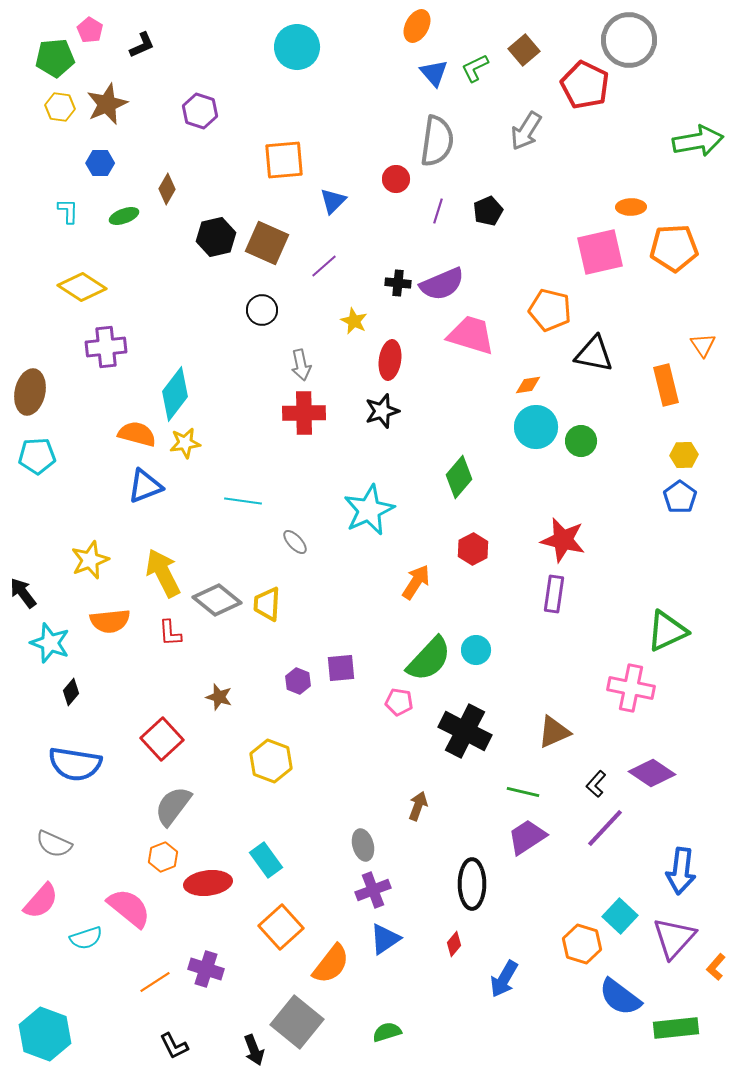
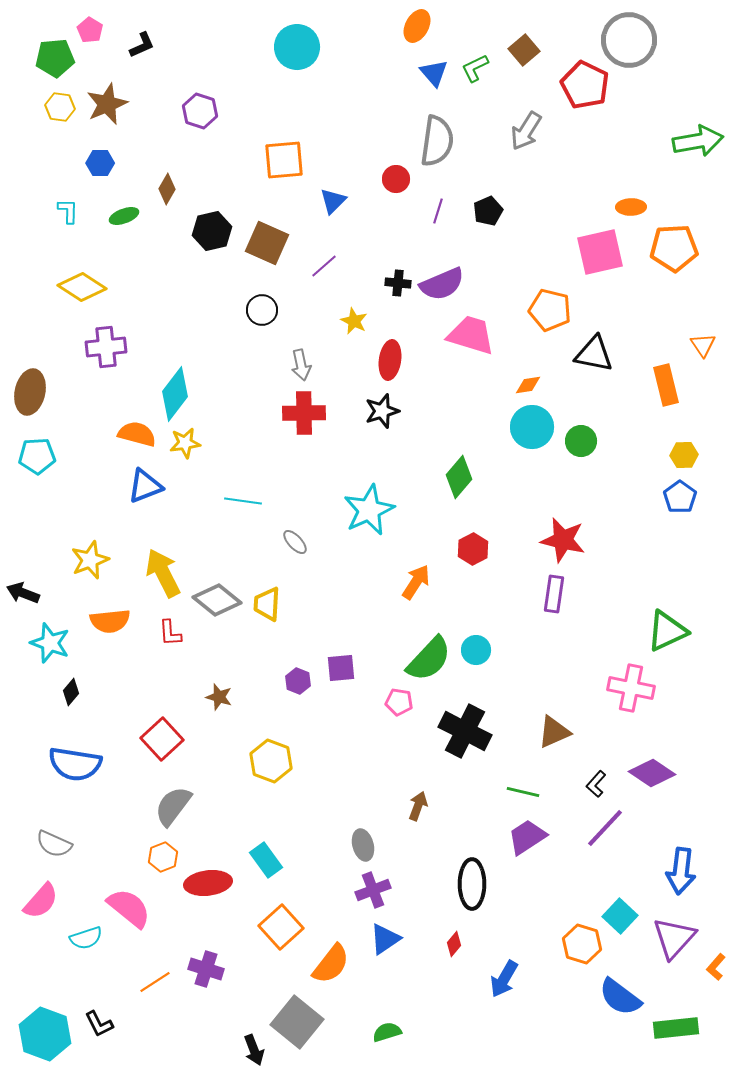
black hexagon at (216, 237): moved 4 px left, 6 px up
cyan circle at (536, 427): moved 4 px left
black arrow at (23, 593): rotated 32 degrees counterclockwise
black L-shape at (174, 1046): moved 75 px left, 22 px up
